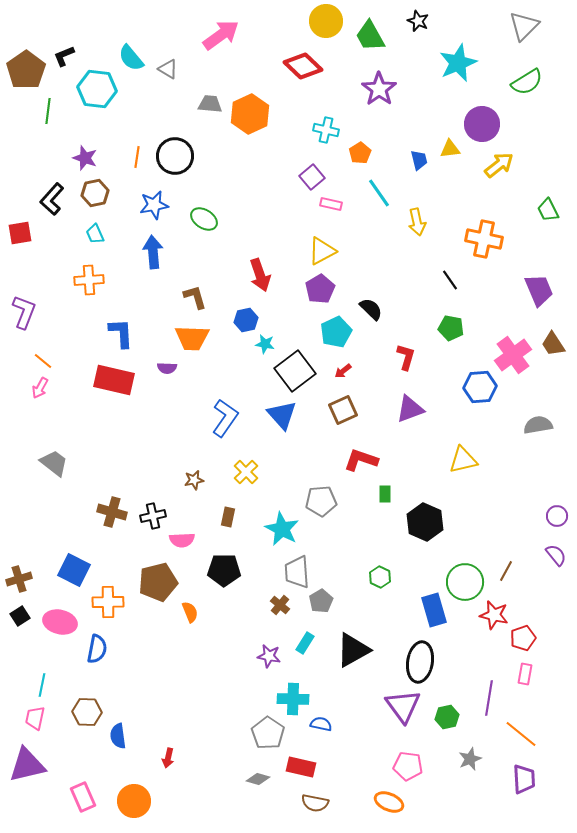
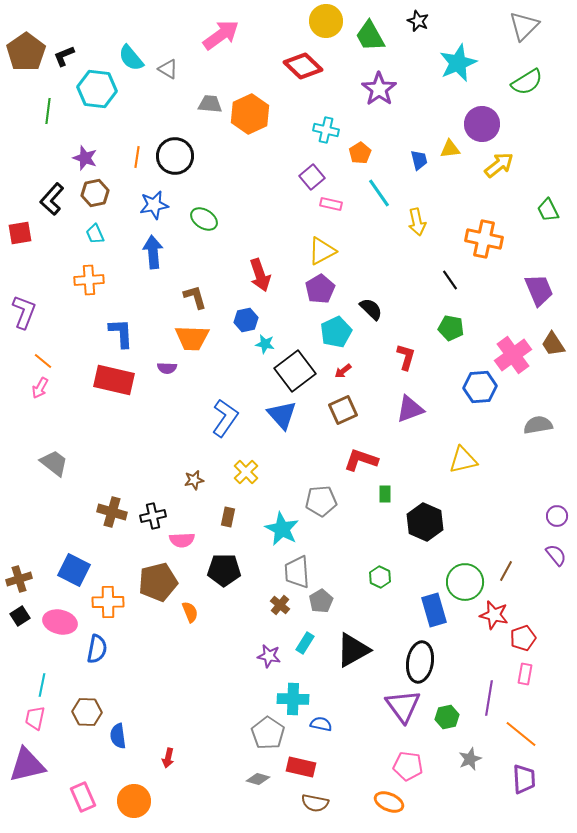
brown pentagon at (26, 70): moved 18 px up
